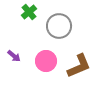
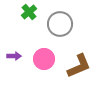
gray circle: moved 1 px right, 2 px up
purple arrow: rotated 40 degrees counterclockwise
pink circle: moved 2 px left, 2 px up
